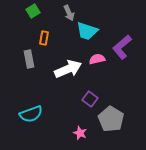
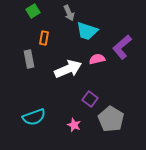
cyan semicircle: moved 3 px right, 3 px down
pink star: moved 6 px left, 8 px up
